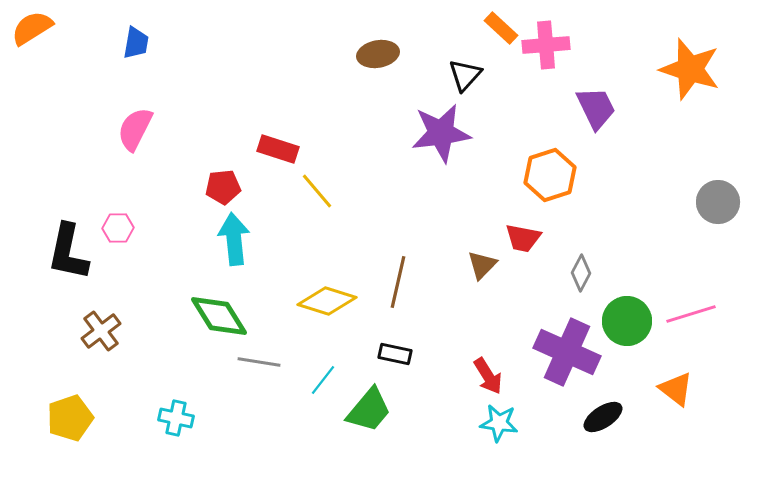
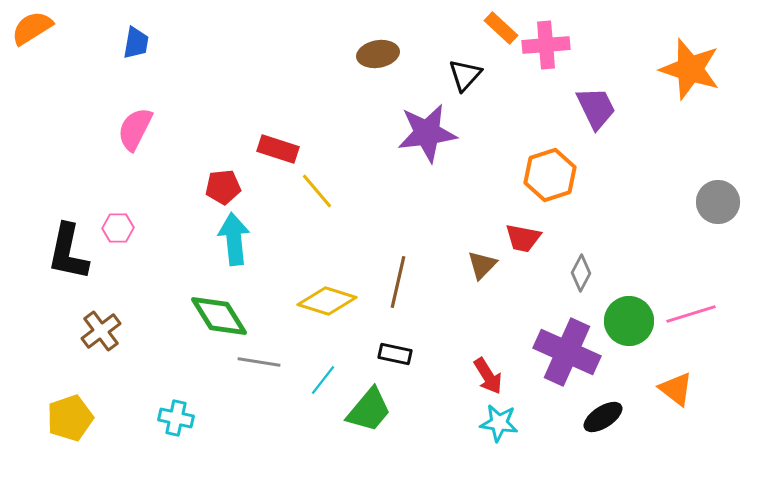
purple star: moved 14 px left
green circle: moved 2 px right
